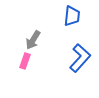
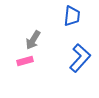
pink rectangle: rotated 56 degrees clockwise
